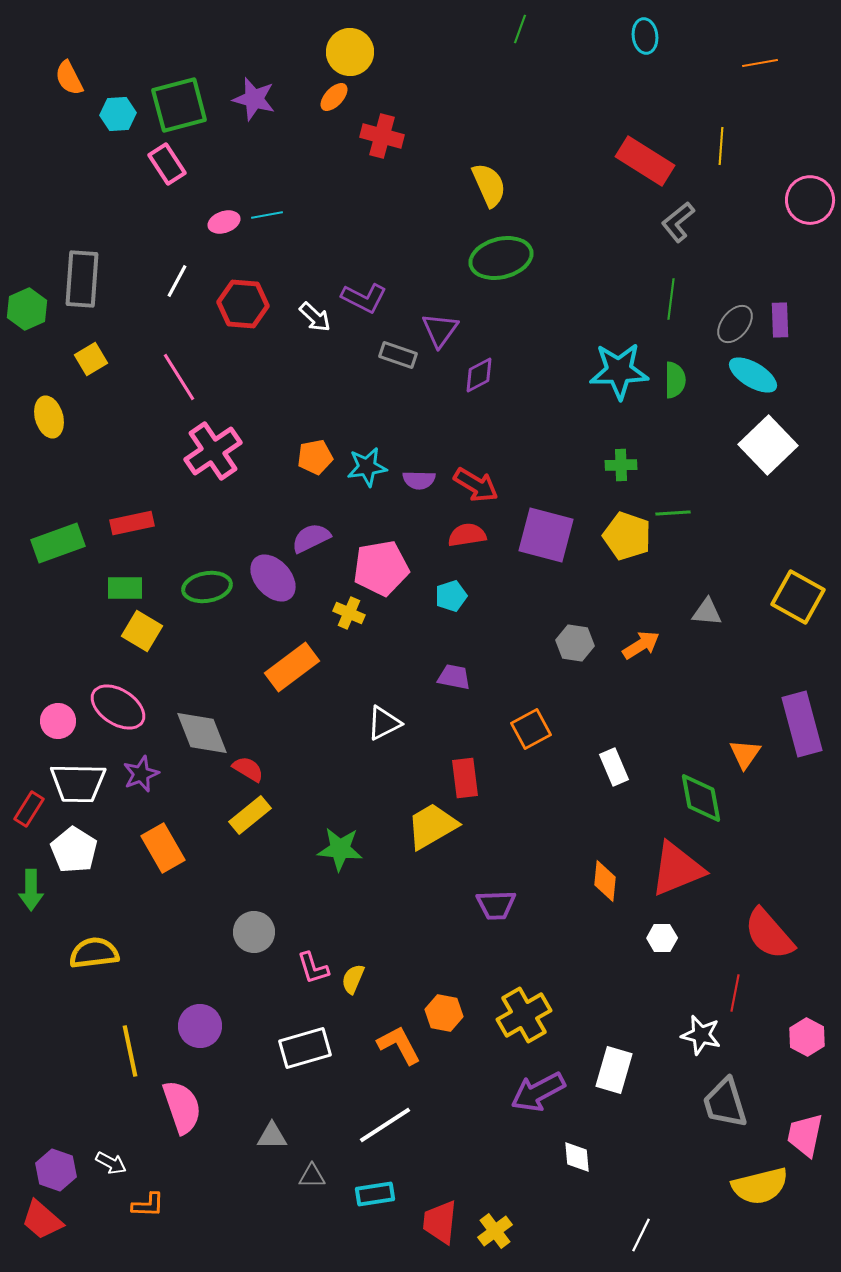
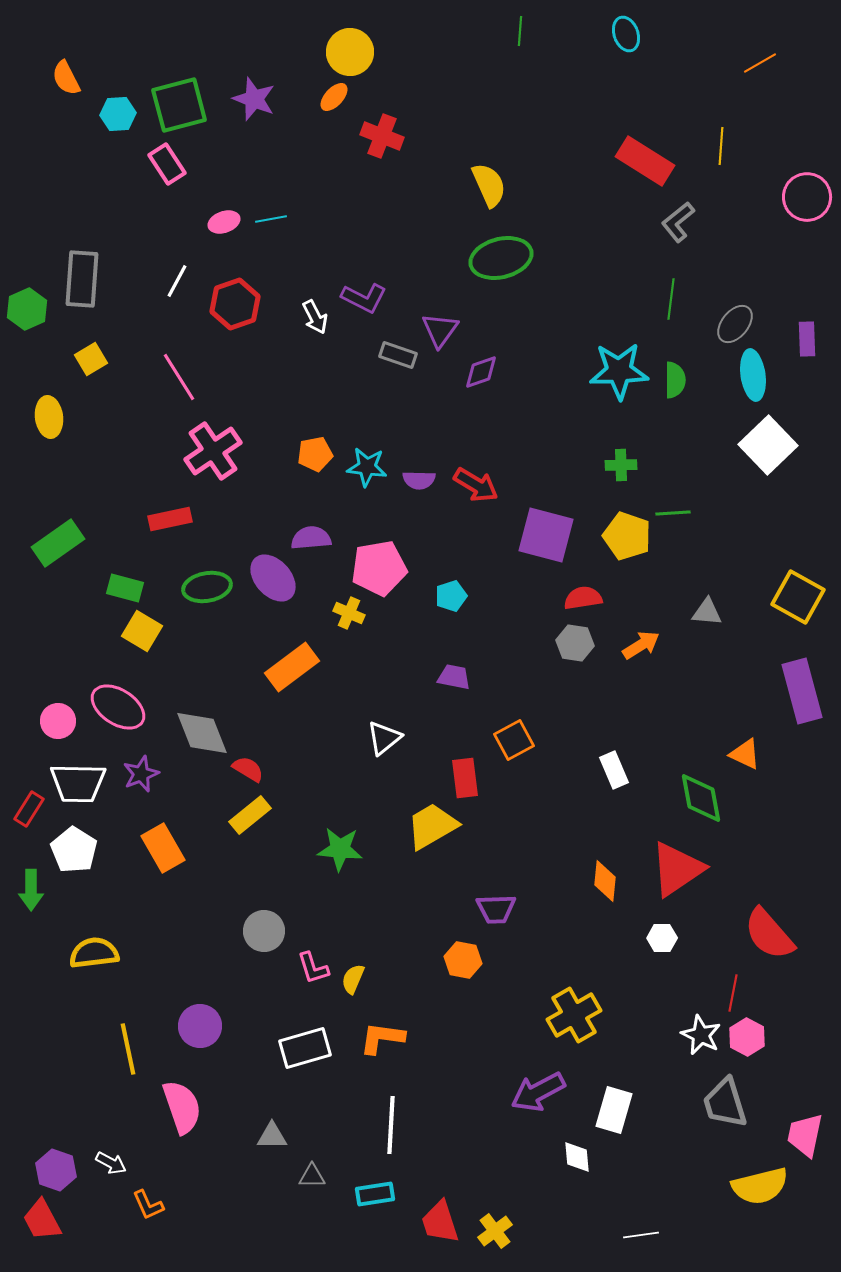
green line at (520, 29): moved 2 px down; rotated 16 degrees counterclockwise
cyan ellipse at (645, 36): moved 19 px left, 2 px up; rotated 12 degrees counterclockwise
orange line at (760, 63): rotated 20 degrees counterclockwise
orange semicircle at (69, 78): moved 3 px left
purple star at (254, 99): rotated 6 degrees clockwise
red cross at (382, 136): rotated 6 degrees clockwise
pink circle at (810, 200): moved 3 px left, 3 px up
cyan line at (267, 215): moved 4 px right, 4 px down
red hexagon at (243, 304): moved 8 px left; rotated 24 degrees counterclockwise
white arrow at (315, 317): rotated 20 degrees clockwise
purple rectangle at (780, 320): moved 27 px right, 19 px down
purple diamond at (479, 375): moved 2 px right, 3 px up; rotated 9 degrees clockwise
cyan ellipse at (753, 375): rotated 51 degrees clockwise
yellow ellipse at (49, 417): rotated 9 degrees clockwise
orange pentagon at (315, 457): moved 3 px up
cyan star at (367, 467): rotated 15 degrees clockwise
red rectangle at (132, 523): moved 38 px right, 4 px up
red semicircle at (467, 535): moved 116 px right, 63 px down
purple semicircle at (311, 538): rotated 21 degrees clockwise
green rectangle at (58, 543): rotated 15 degrees counterclockwise
pink pentagon at (381, 568): moved 2 px left
green rectangle at (125, 588): rotated 15 degrees clockwise
white triangle at (384, 723): moved 15 px down; rotated 12 degrees counterclockwise
purple rectangle at (802, 724): moved 33 px up
orange square at (531, 729): moved 17 px left, 11 px down
orange triangle at (745, 754): rotated 40 degrees counterclockwise
white rectangle at (614, 767): moved 3 px down
red triangle at (677, 869): rotated 12 degrees counterclockwise
purple trapezoid at (496, 905): moved 4 px down
gray circle at (254, 932): moved 10 px right, 1 px up
red line at (735, 993): moved 2 px left
orange hexagon at (444, 1013): moved 19 px right, 53 px up
yellow cross at (524, 1015): moved 50 px right
white star at (701, 1035): rotated 12 degrees clockwise
pink hexagon at (807, 1037): moved 60 px left
orange L-shape at (399, 1045): moved 17 px left, 7 px up; rotated 54 degrees counterclockwise
yellow line at (130, 1051): moved 2 px left, 2 px up
white rectangle at (614, 1070): moved 40 px down
white line at (385, 1125): moved 6 px right; rotated 54 degrees counterclockwise
orange L-shape at (148, 1205): rotated 64 degrees clockwise
red trapezoid at (42, 1220): rotated 21 degrees clockwise
red trapezoid at (440, 1222): rotated 24 degrees counterclockwise
white line at (641, 1235): rotated 56 degrees clockwise
